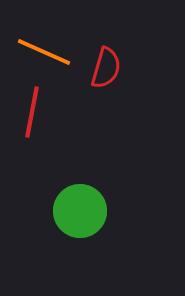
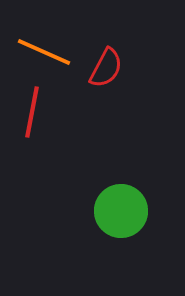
red semicircle: rotated 12 degrees clockwise
green circle: moved 41 px right
